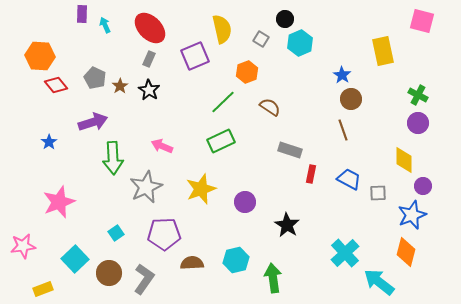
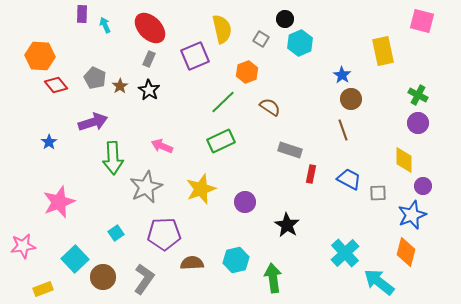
brown circle at (109, 273): moved 6 px left, 4 px down
